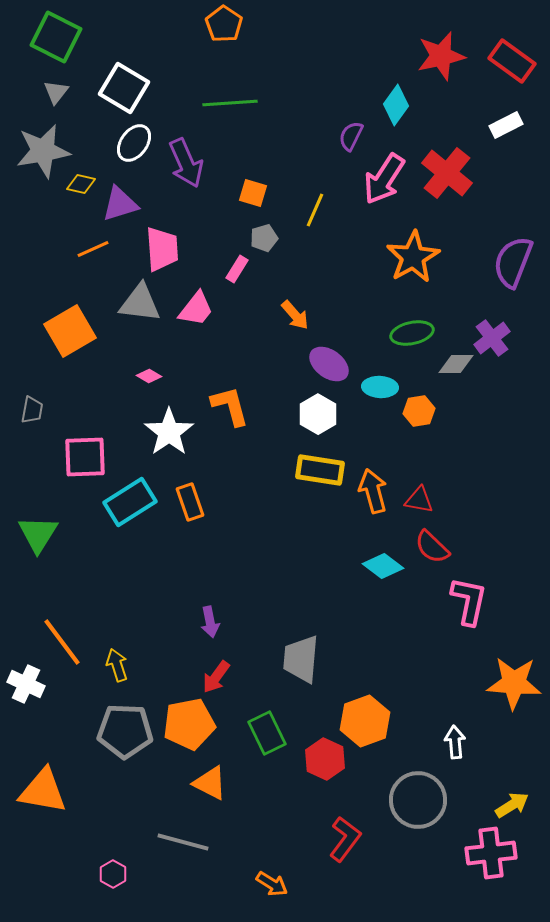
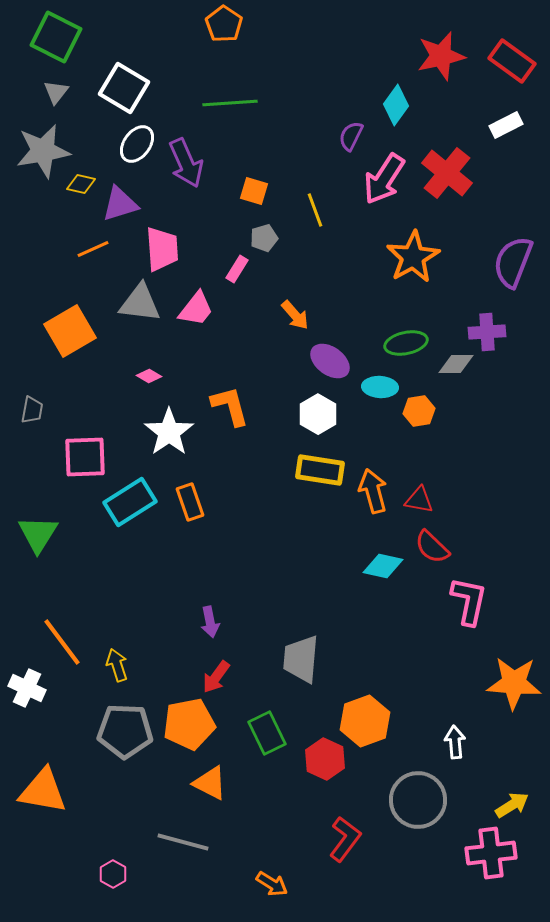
white ellipse at (134, 143): moved 3 px right, 1 px down
orange square at (253, 193): moved 1 px right, 2 px up
yellow line at (315, 210): rotated 44 degrees counterclockwise
green ellipse at (412, 333): moved 6 px left, 10 px down
purple cross at (492, 338): moved 5 px left, 6 px up; rotated 33 degrees clockwise
purple ellipse at (329, 364): moved 1 px right, 3 px up
cyan diamond at (383, 566): rotated 24 degrees counterclockwise
white cross at (26, 684): moved 1 px right, 4 px down
